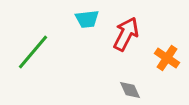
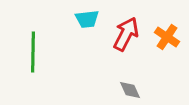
green line: rotated 39 degrees counterclockwise
orange cross: moved 21 px up
